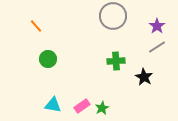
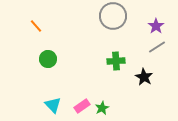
purple star: moved 1 px left
cyan triangle: rotated 36 degrees clockwise
